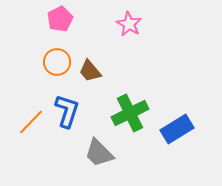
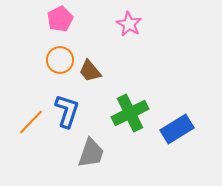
orange circle: moved 3 px right, 2 px up
gray trapezoid: moved 8 px left; rotated 116 degrees counterclockwise
